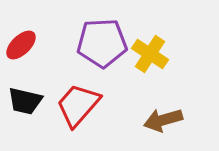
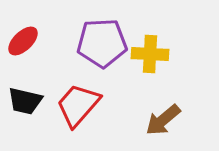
red ellipse: moved 2 px right, 4 px up
yellow cross: rotated 30 degrees counterclockwise
brown arrow: rotated 24 degrees counterclockwise
